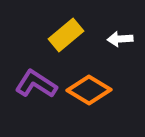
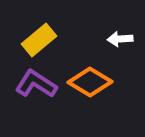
yellow rectangle: moved 27 px left, 5 px down
orange diamond: moved 1 px right, 8 px up
